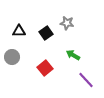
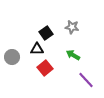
gray star: moved 5 px right, 4 px down
black triangle: moved 18 px right, 18 px down
